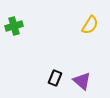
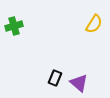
yellow semicircle: moved 4 px right, 1 px up
purple triangle: moved 3 px left, 2 px down
